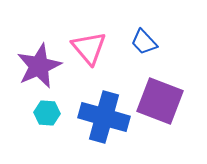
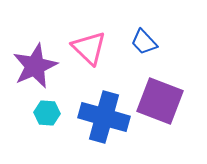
pink triangle: rotated 6 degrees counterclockwise
purple star: moved 4 px left
